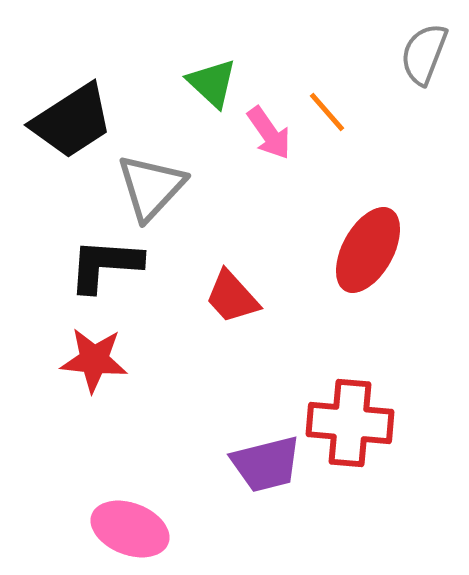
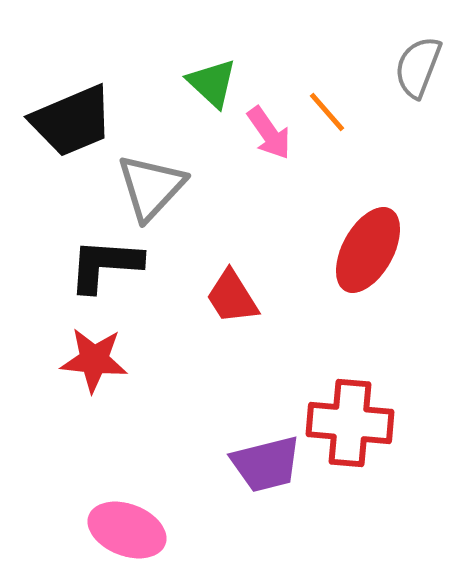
gray semicircle: moved 6 px left, 13 px down
black trapezoid: rotated 10 degrees clockwise
red trapezoid: rotated 10 degrees clockwise
pink ellipse: moved 3 px left, 1 px down
